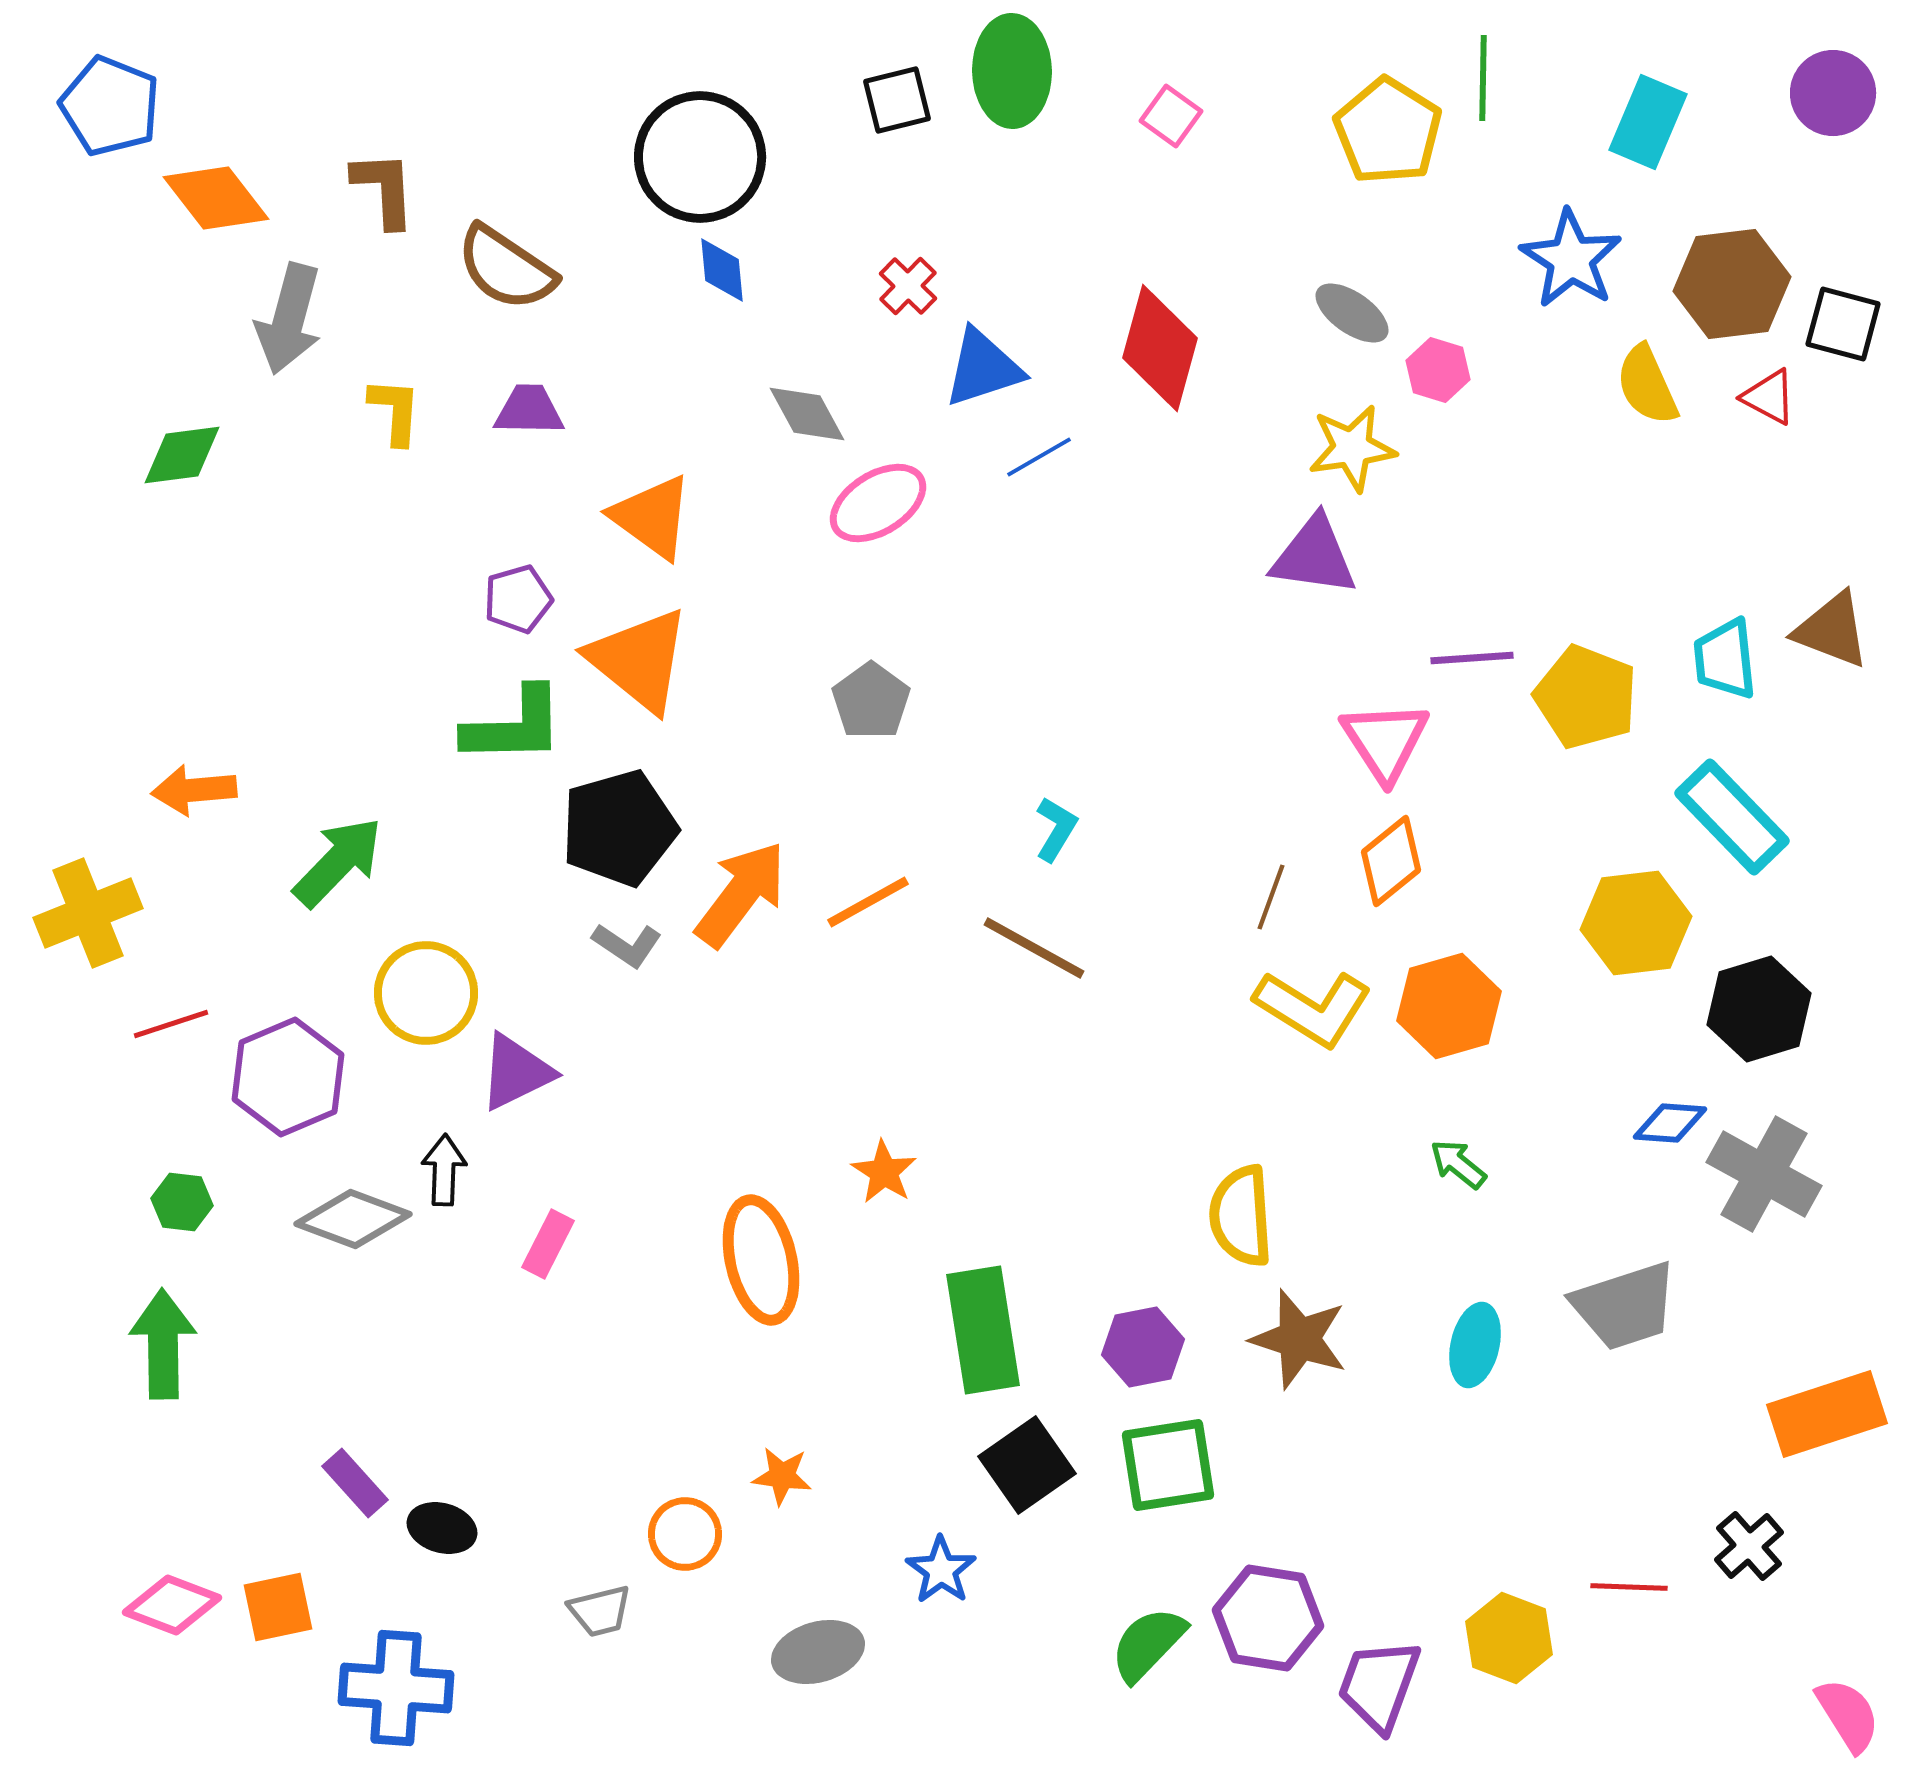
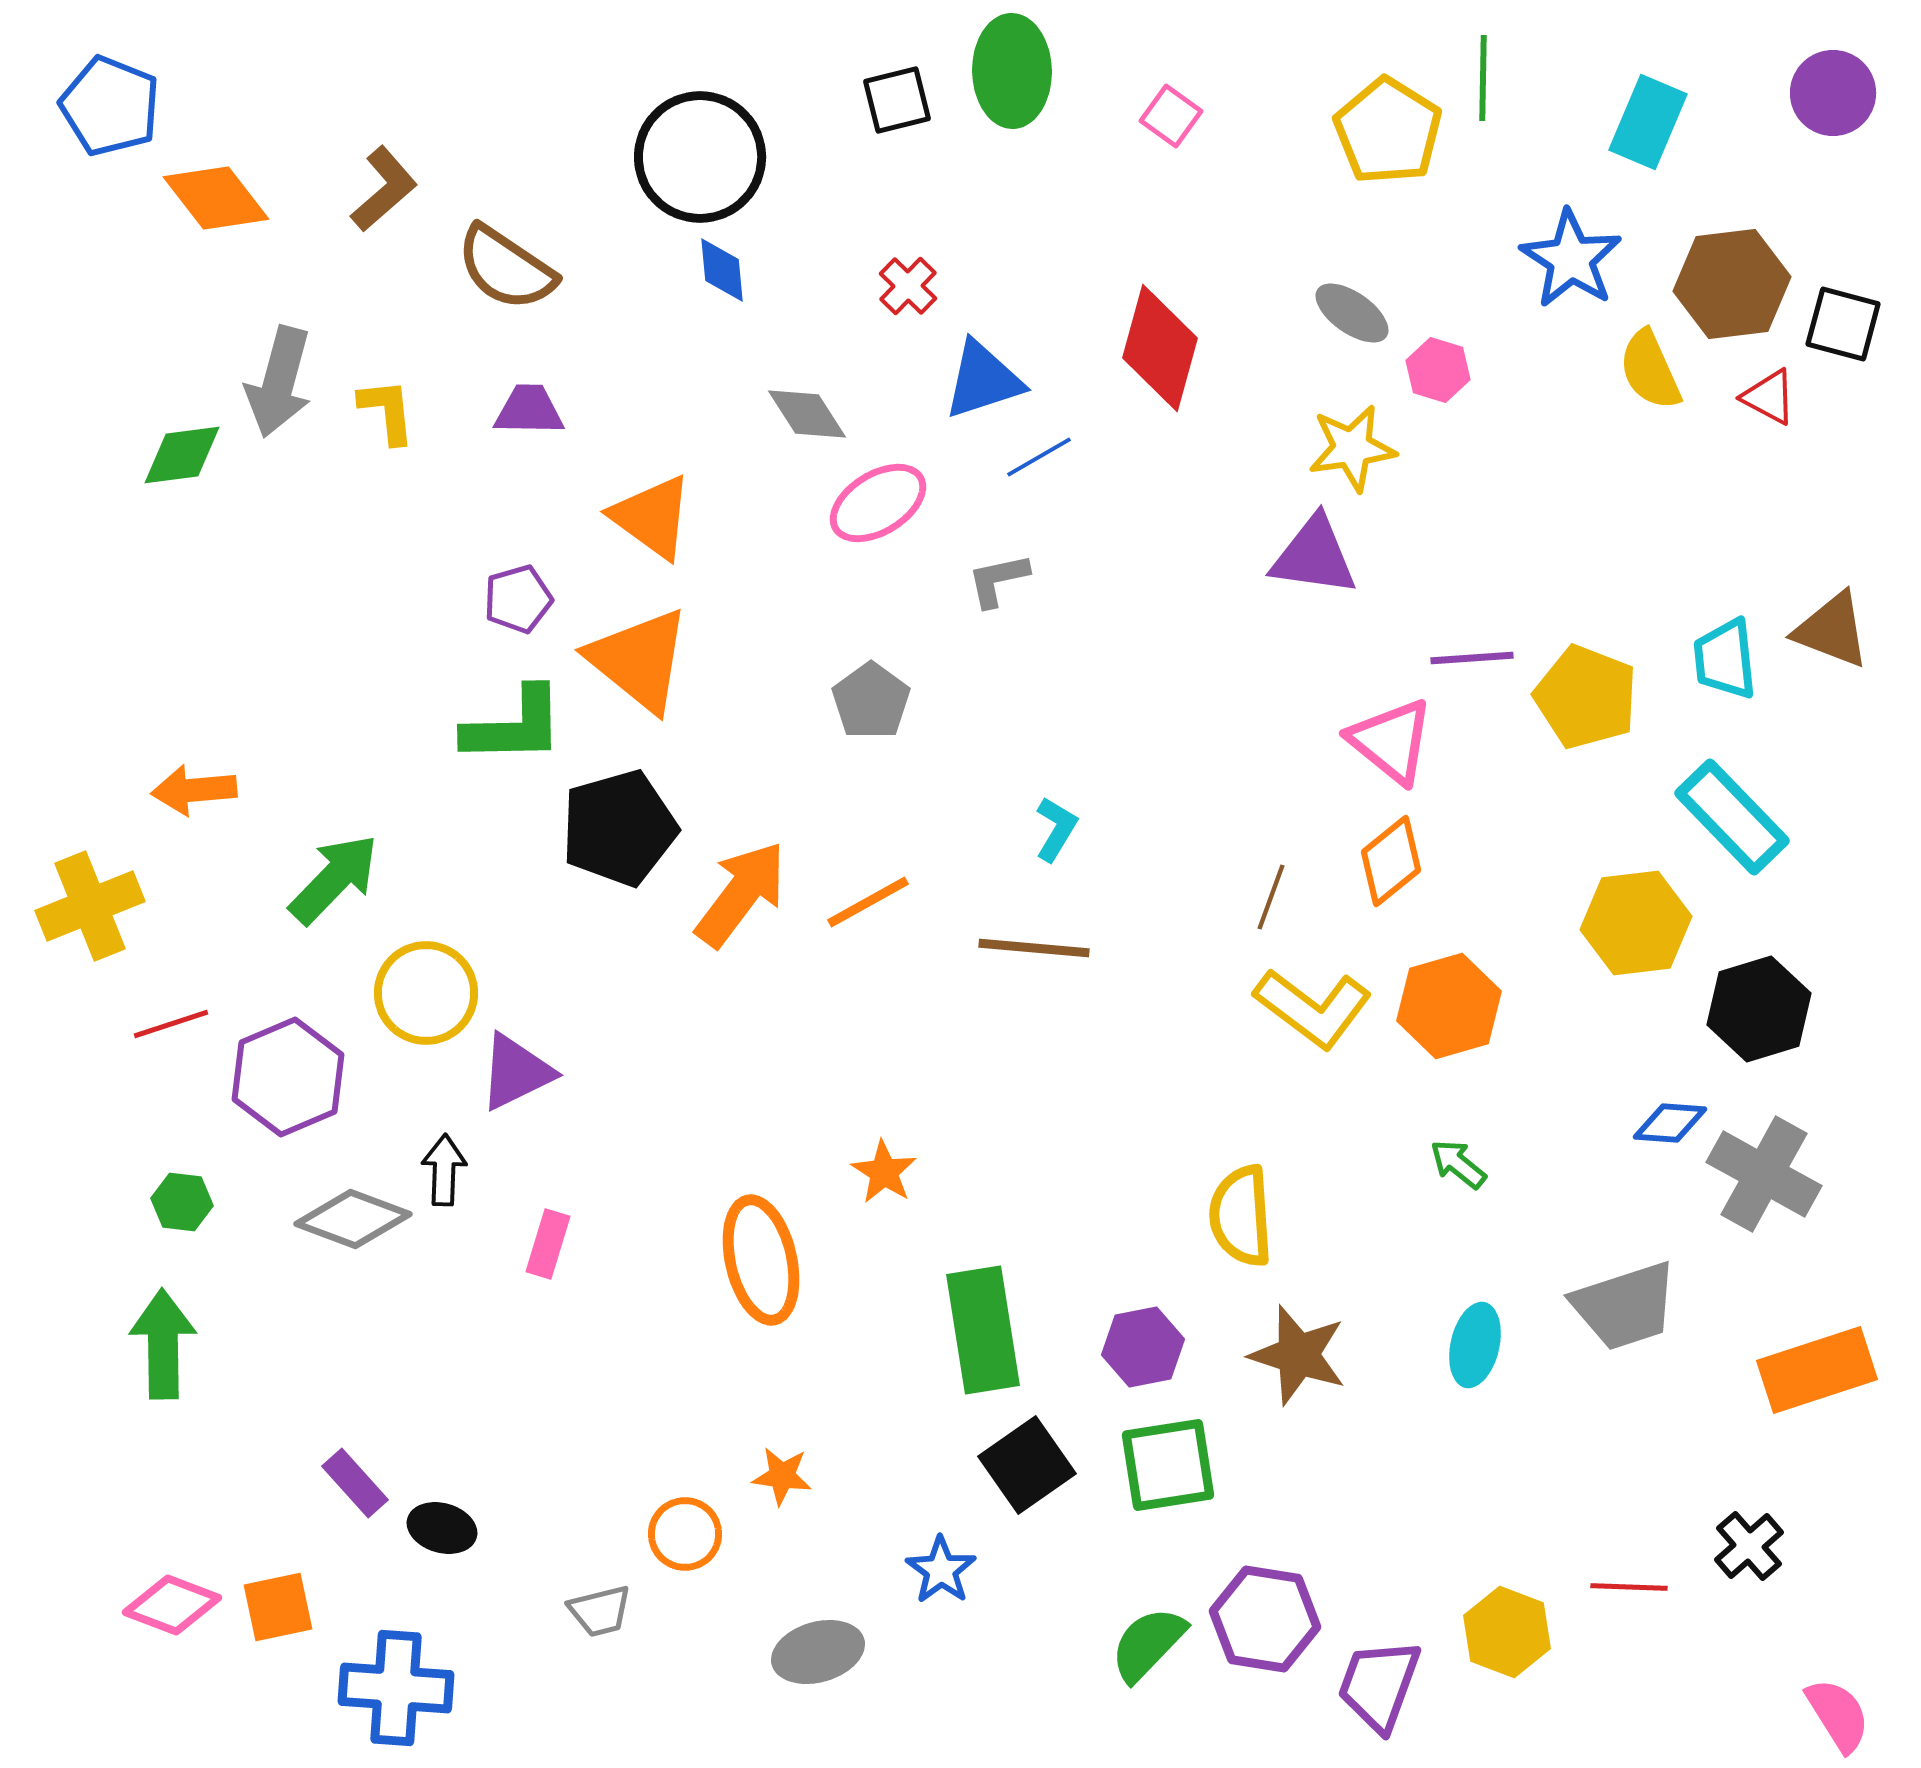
brown L-shape at (384, 189): rotated 52 degrees clockwise
gray arrow at (289, 319): moved 10 px left, 63 px down
blue triangle at (983, 368): moved 12 px down
yellow semicircle at (1647, 385): moved 3 px right, 15 px up
yellow L-shape at (395, 411): moved 8 px left; rotated 10 degrees counterclockwise
gray diamond at (807, 414): rotated 4 degrees counterclockwise
pink triangle at (1385, 741): moved 6 px right; rotated 18 degrees counterclockwise
green arrow at (338, 862): moved 4 px left, 17 px down
yellow cross at (88, 913): moved 2 px right, 7 px up
gray L-shape at (627, 945): moved 371 px right, 365 px up; rotated 134 degrees clockwise
brown line at (1034, 948): rotated 24 degrees counterclockwise
yellow L-shape at (1313, 1008): rotated 5 degrees clockwise
pink rectangle at (548, 1244): rotated 10 degrees counterclockwise
brown star at (1299, 1339): moved 1 px left, 16 px down
orange rectangle at (1827, 1414): moved 10 px left, 44 px up
purple hexagon at (1268, 1618): moved 3 px left, 1 px down
yellow hexagon at (1509, 1638): moved 2 px left, 6 px up
pink semicircle at (1848, 1715): moved 10 px left
